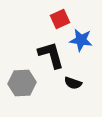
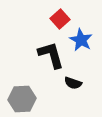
red square: rotated 18 degrees counterclockwise
blue star: rotated 20 degrees clockwise
gray hexagon: moved 16 px down
